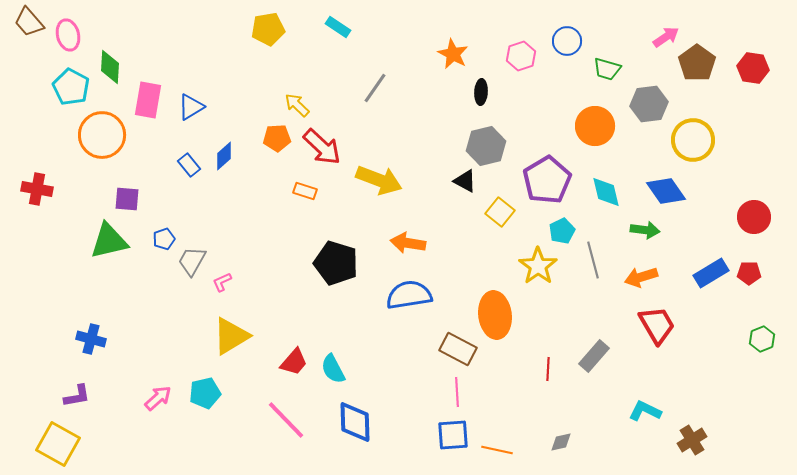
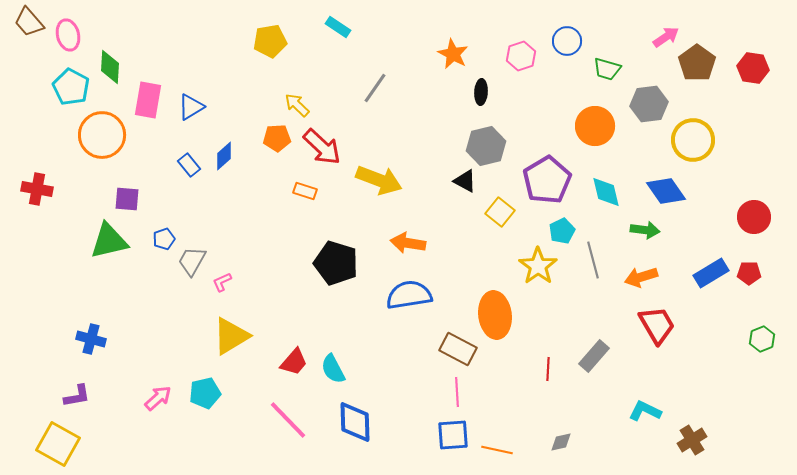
yellow pentagon at (268, 29): moved 2 px right, 12 px down
pink line at (286, 420): moved 2 px right
